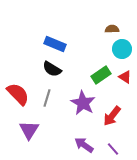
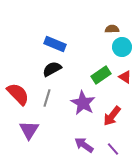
cyan circle: moved 2 px up
black semicircle: rotated 120 degrees clockwise
